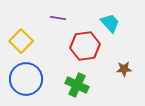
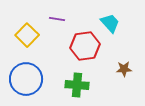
purple line: moved 1 px left, 1 px down
yellow square: moved 6 px right, 6 px up
green cross: rotated 20 degrees counterclockwise
